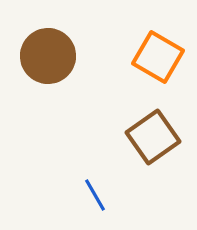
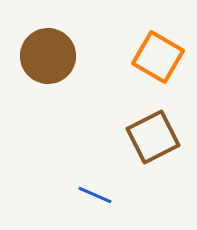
brown square: rotated 8 degrees clockwise
blue line: rotated 36 degrees counterclockwise
